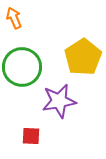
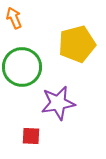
yellow pentagon: moved 6 px left, 13 px up; rotated 18 degrees clockwise
purple star: moved 1 px left, 2 px down
